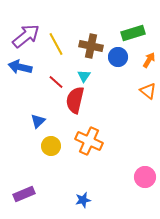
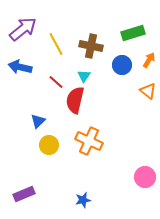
purple arrow: moved 3 px left, 7 px up
blue circle: moved 4 px right, 8 px down
yellow circle: moved 2 px left, 1 px up
